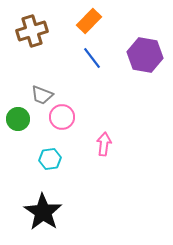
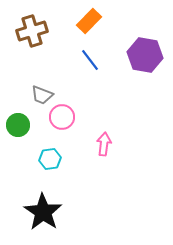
blue line: moved 2 px left, 2 px down
green circle: moved 6 px down
